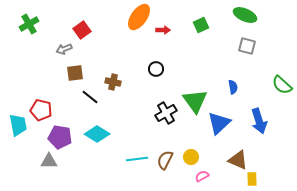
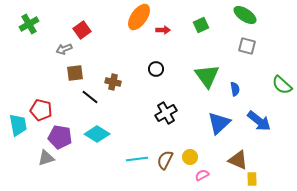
green ellipse: rotated 10 degrees clockwise
blue semicircle: moved 2 px right, 2 px down
green triangle: moved 12 px right, 25 px up
blue arrow: rotated 35 degrees counterclockwise
yellow circle: moved 1 px left
gray triangle: moved 3 px left, 3 px up; rotated 18 degrees counterclockwise
pink semicircle: moved 1 px up
